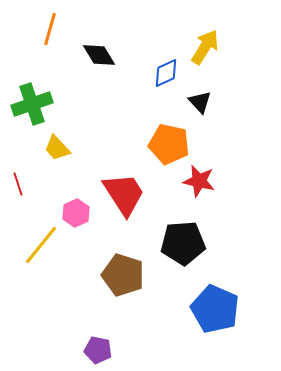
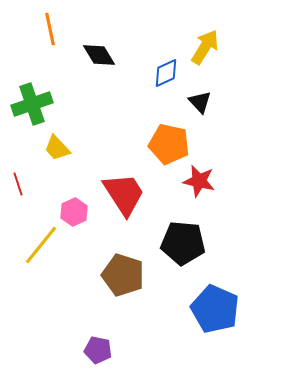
orange line: rotated 28 degrees counterclockwise
pink hexagon: moved 2 px left, 1 px up
black pentagon: rotated 9 degrees clockwise
